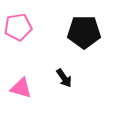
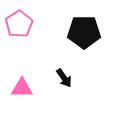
pink pentagon: moved 1 px right, 3 px up; rotated 24 degrees counterclockwise
pink triangle: moved 1 px right; rotated 15 degrees counterclockwise
